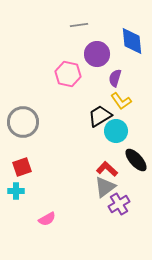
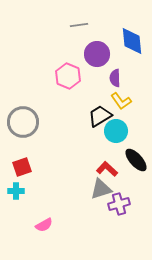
pink hexagon: moved 2 px down; rotated 10 degrees clockwise
purple semicircle: rotated 18 degrees counterclockwise
gray triangle: moved 4 px left, 2 px down; rotated 20 degrees clockwise
purple cross: rotated 15 degrees clockwise
pink semicircle: moved 3 px left, 6 px down
